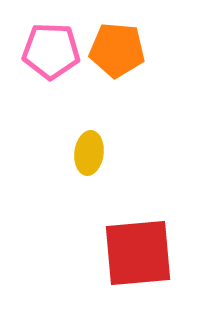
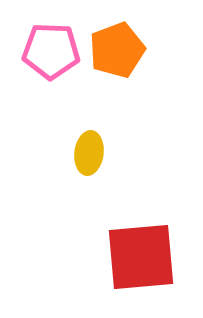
orange pentagon: rotated 26 degrees counterclockwise
red square: moved 3 px right, 4 px down
